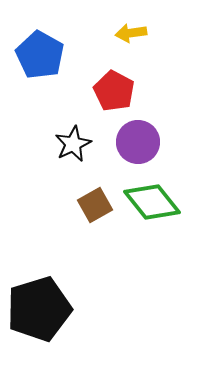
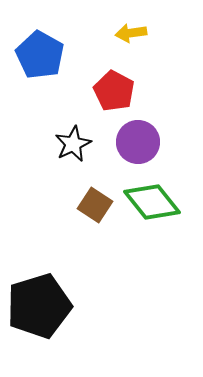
brown square: rotated 28 degrees counterclockwise
black pentagon: moved 3 px up
